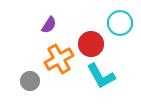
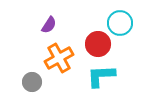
red circle: moved 7 px right
orange cross: moved 1 px up
cyan L-shape: rotated 116 degrees clockwise
gray circle: moved 2 px right, 1 px down
